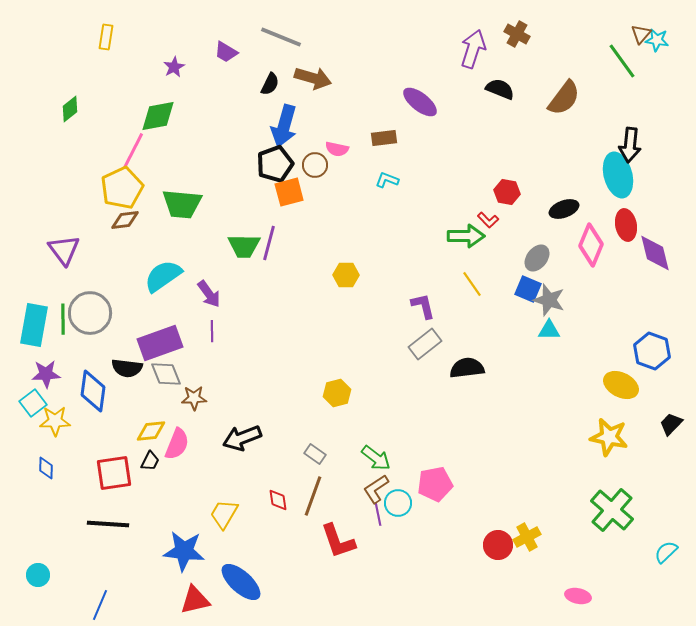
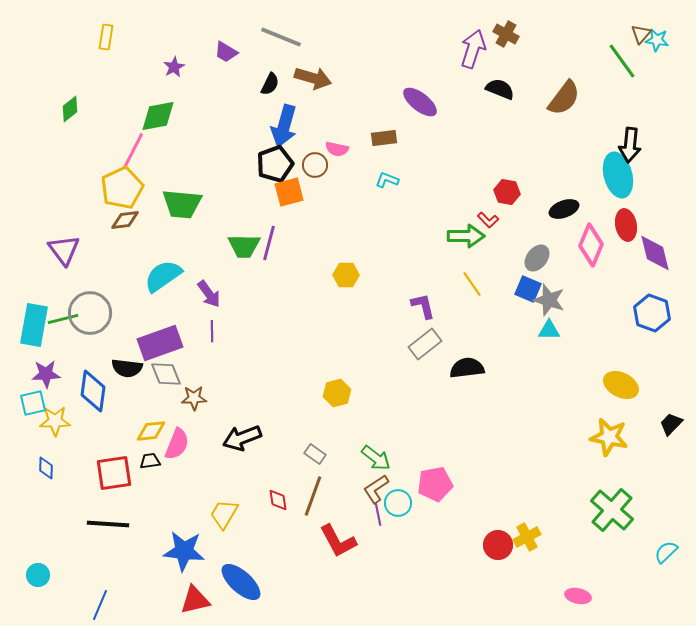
brown cross at (517, 34): moved 11 px left
green line at (63, 319): rotated 76 degrees clockwise
blue hexagon at (652, 351): moved 38 px up
cyan square at (33, 403): rotated 24 degrees clockwise
black trapezoid at (150, 461): rotated 125 degrees counterclockwise
red L-shape at (338, 541): rotated 9 degrees counterclockwise
